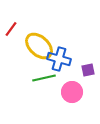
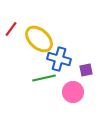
yellow ellipse: moved 7 px up
purple square: moved 2 px left
pink circle: moved 1 px right
